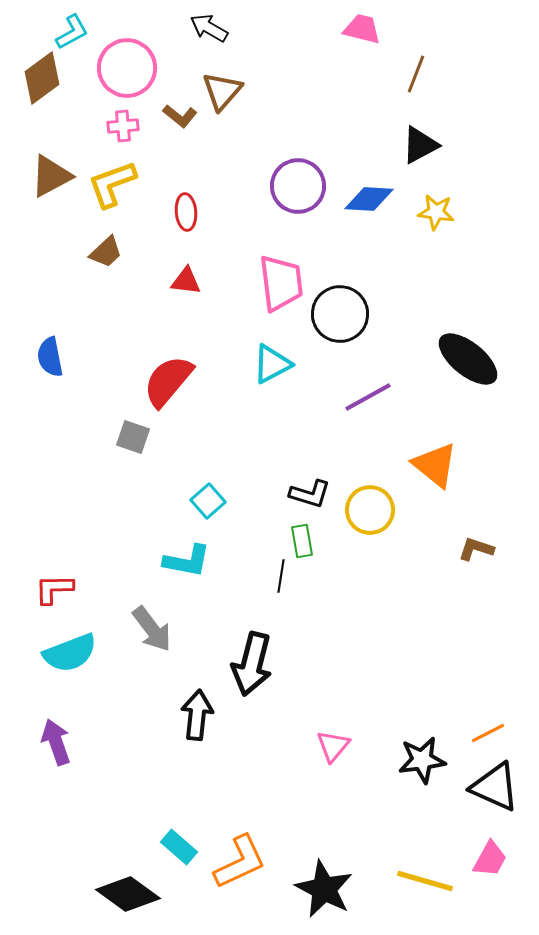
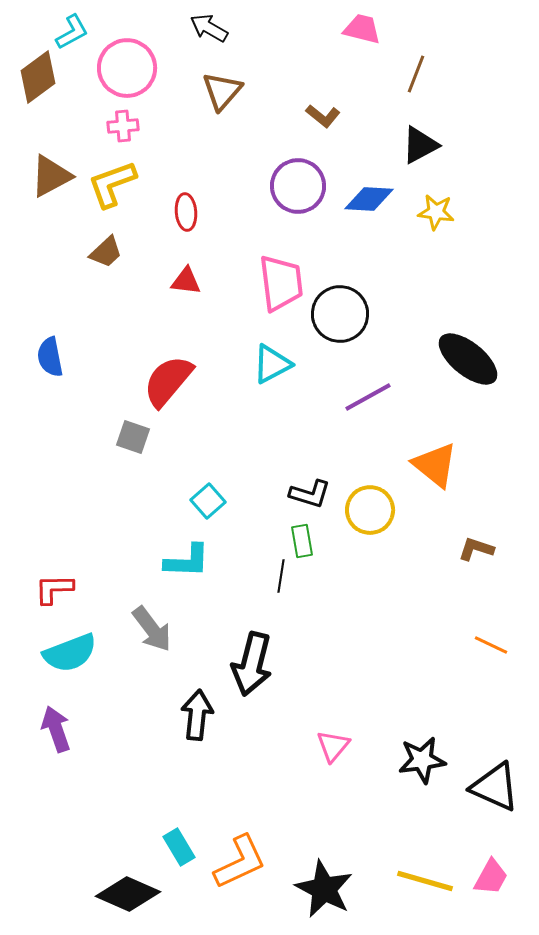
brown diamond at (42, 78): moved 4 px left, 1 px up
brown L-shape at (180, 116): moved 143 px right
cyan L-shape at (187, 561): rotated 9 degrees counterclockwise
orange line at (488, 733): moved 3 px right, 88 px up; rotated 52 degrees clockwise
purple arrow at (56, 742): moved 13 px up
cyan rectangle at (179, 847): rotated 18 degrees clockwise
pink trapezoid at (490, 859): moved 1 px right, 18 px down
black diamond at (128, 894): rotated 12 degrees counterclockwise
